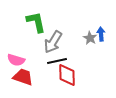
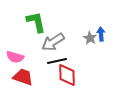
gray arrow: rotated 25 degrees clockwise
pink semicircle: moved 1 px left, 3 px up
